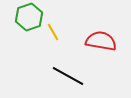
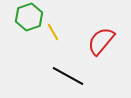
red semicircle: rotated 60 degrees counterclockwise
